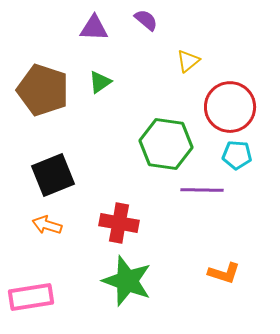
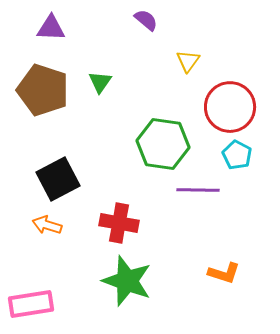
purple triangle: moved 43 px left
yellow triangle: rotated 15 degrees counterclockwise
green triangle: rotated 20 degrees counterclockwise
green hexagon: moved 3 px left
cyan pentagon: rotated 24 degrees clockwise
black square: moved 5 px right, 4 px down; rotated 6 degrees counterclockwise
purple line: moved 4 px left
pink rectangle: moved 7 px down
